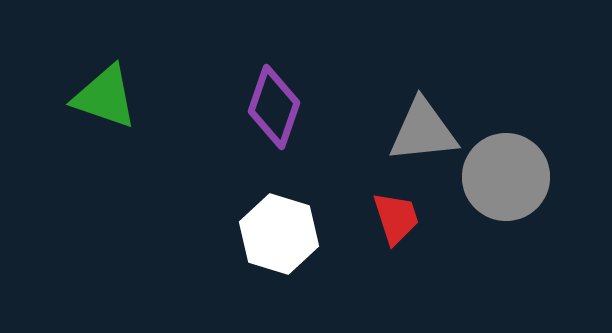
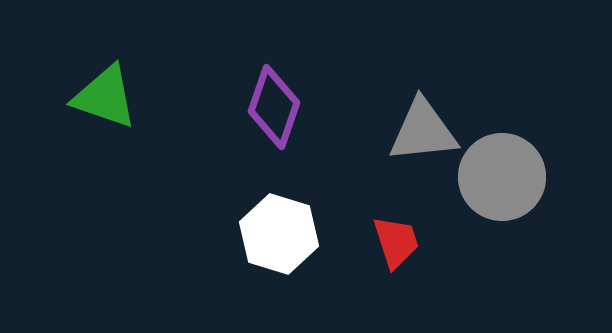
gray circle: moved 4 px left
red trapezoid: moved 24 px down
